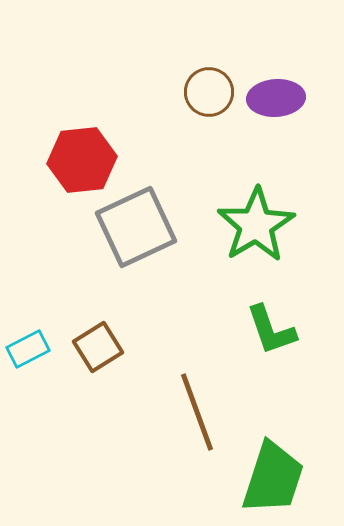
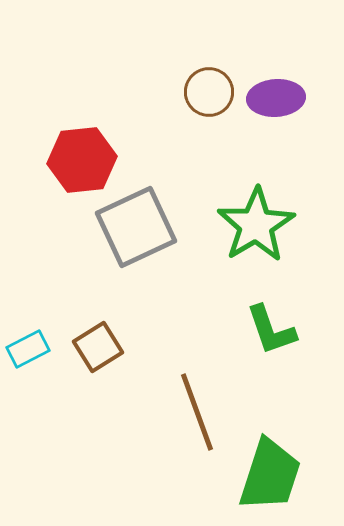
green trapezoid: moved 3 px left, 3 px up
